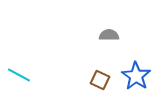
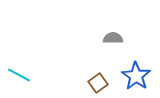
gray semicircle: moved 4 px right, 3 px down
brown square: moved 2 px left, 3 px down; rotated 30 degrees clockwise
